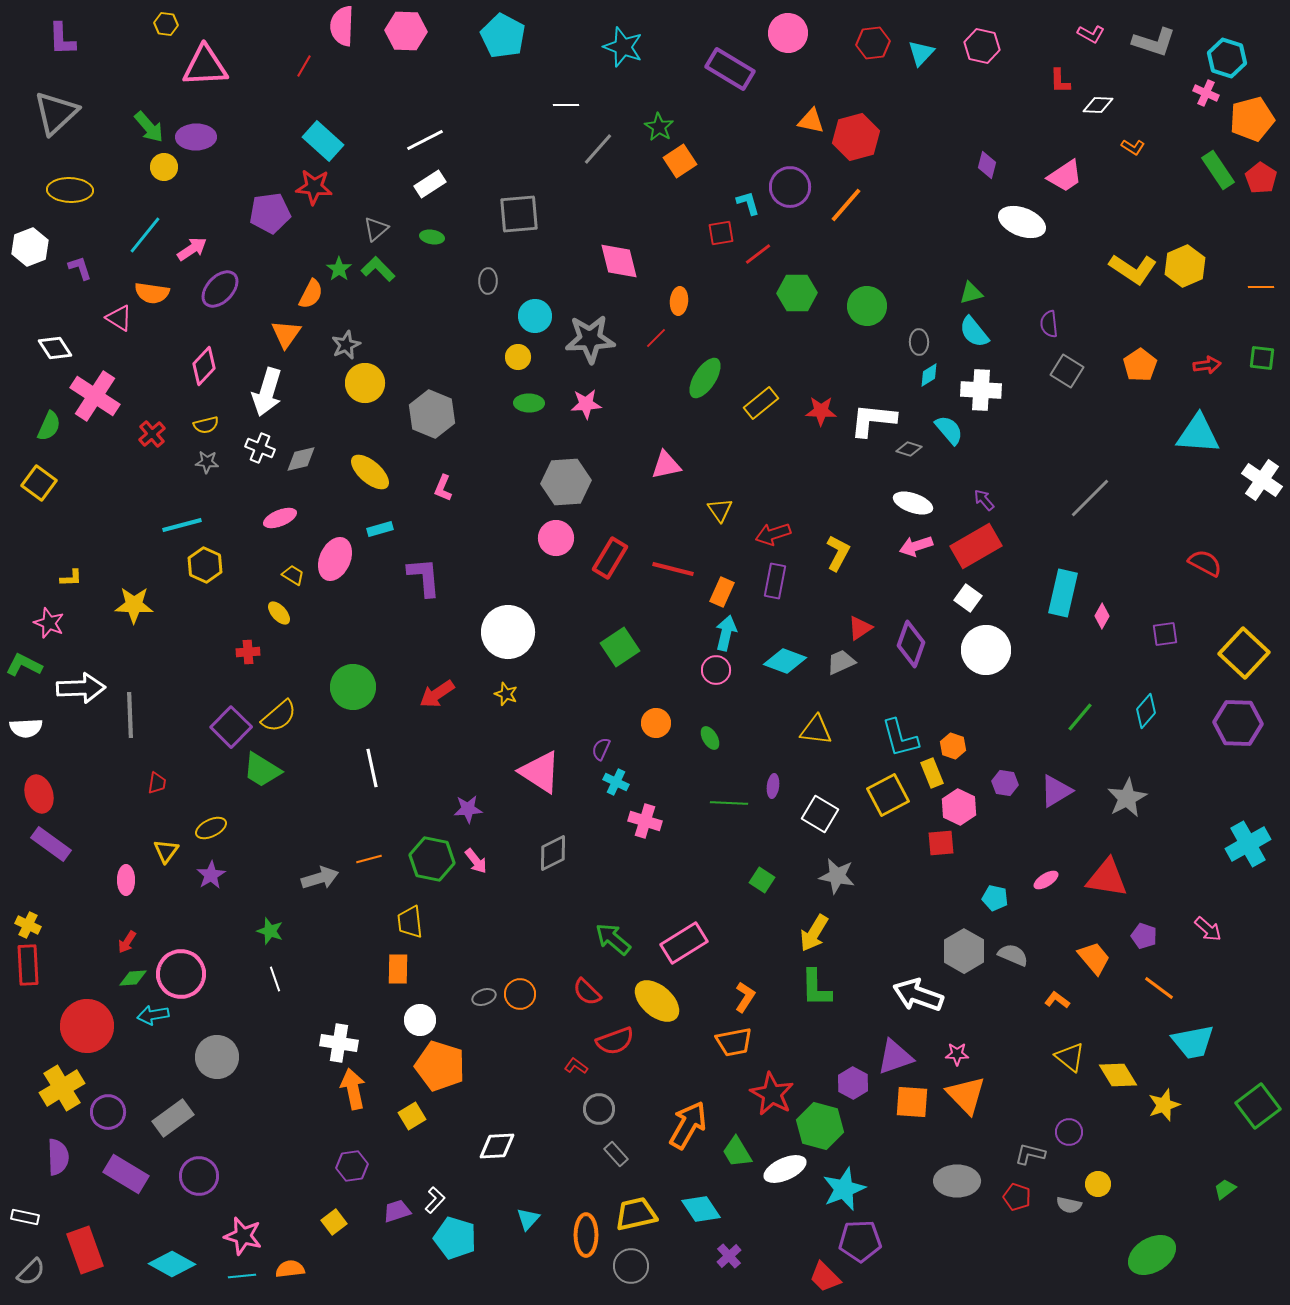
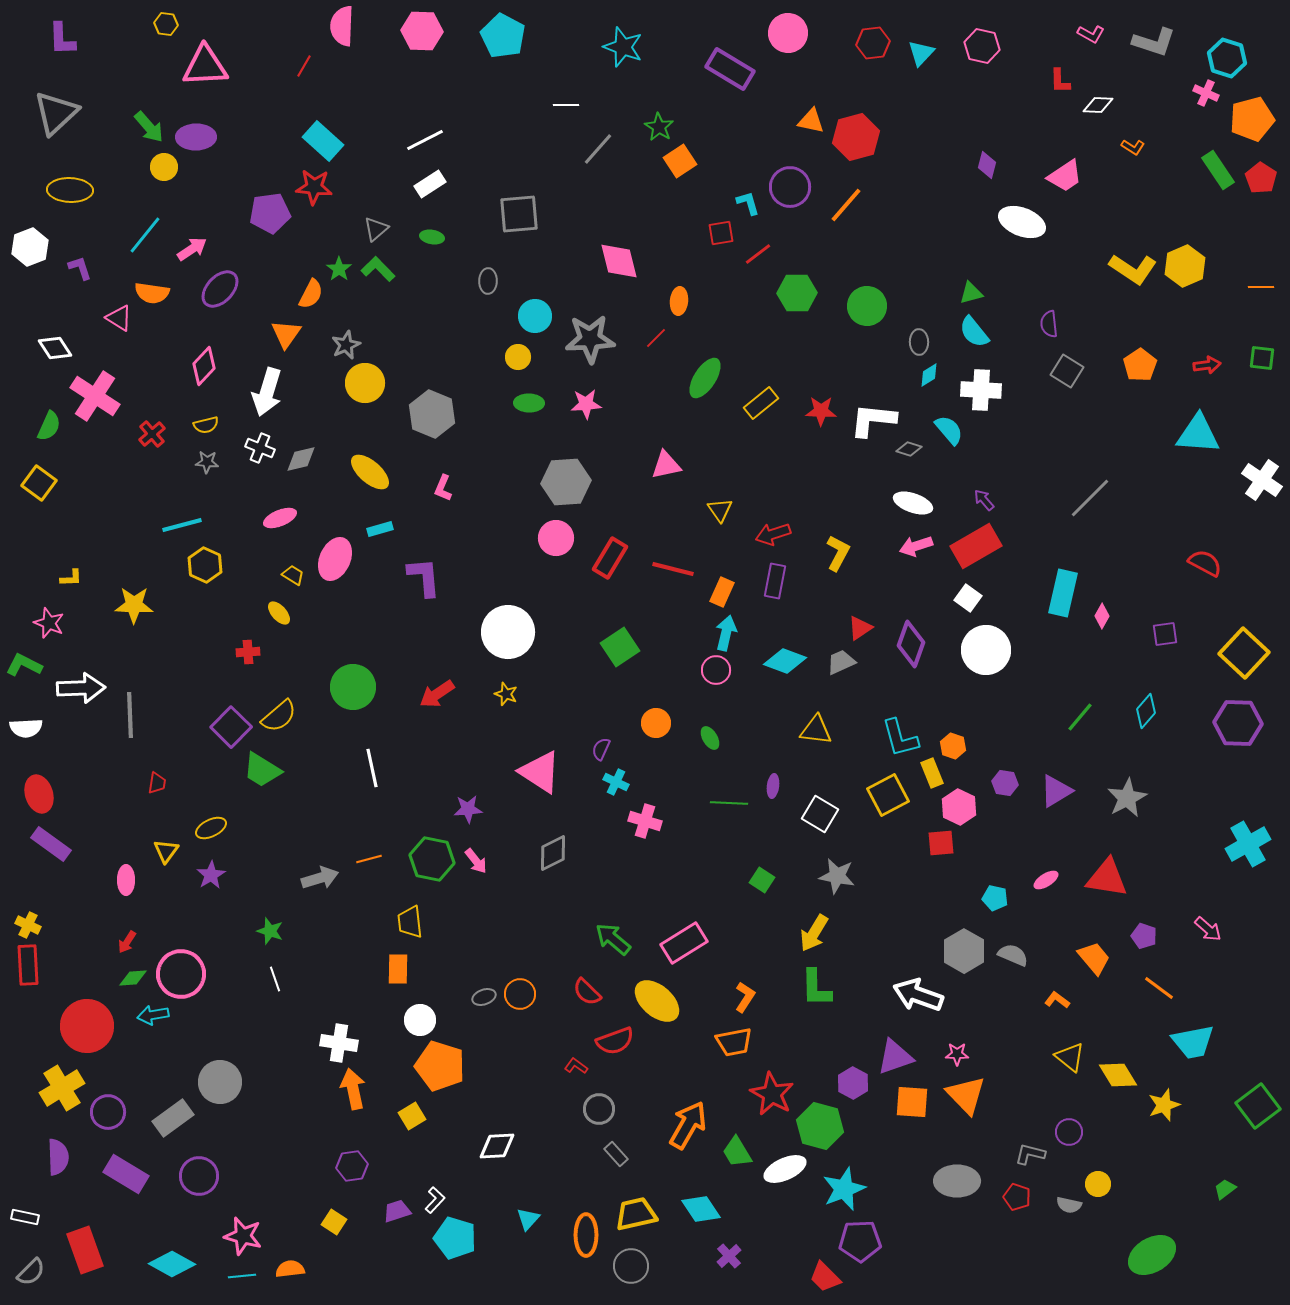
pink hexagon at (406, 31): moved 16 px right
gray circle at (217, 1057): moved 3 px right, 25 px down
yellow square at (334, 1222): rotated 20 degrees counterclockwise
